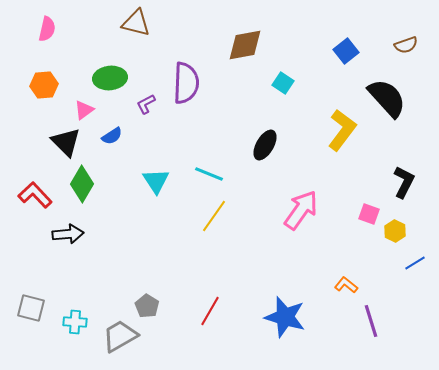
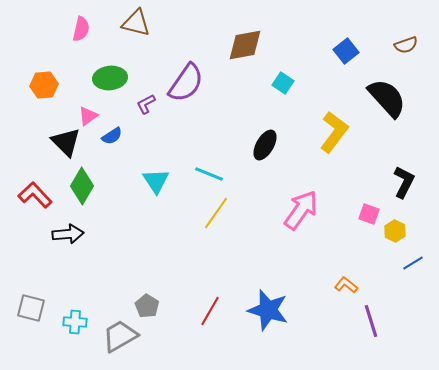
pink semicircle: moved 34 px right
purple semicircle: rotated 33 degrees clockwise
pink triangle: moved 4 px right, 6 px down
yellow L-shape: moved 8 px left, 2 px down
green diamond: moved 2 px down
yellow line: moved 2 px right, 3 px up
blue line: moved 2 px left
blue star: moved 17 px left, 7 px up
